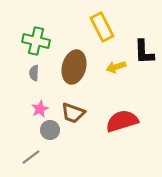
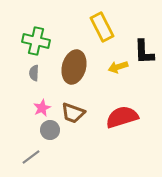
yellow arrow: moved 2 px right
pink star: moved 2 px right, 1 px up
red semicircle: moved 4 px up
